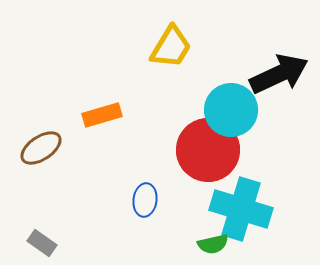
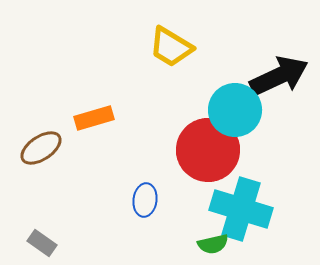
yellow trapezoid: rotated 90 degrees clockwise
black arrow: moved 2 px down
cyan circle: moved 4 px right
orange rectangle: moved 8 px left, 3 px down
